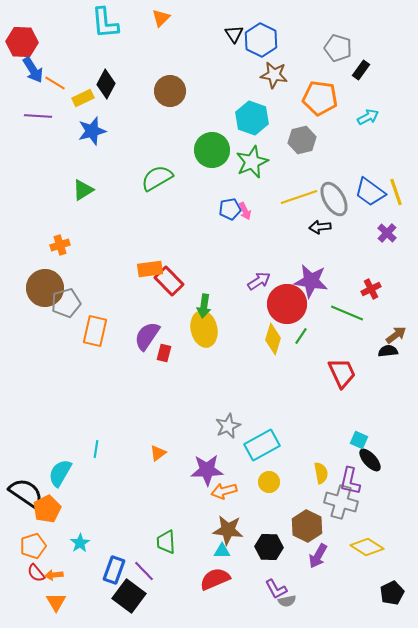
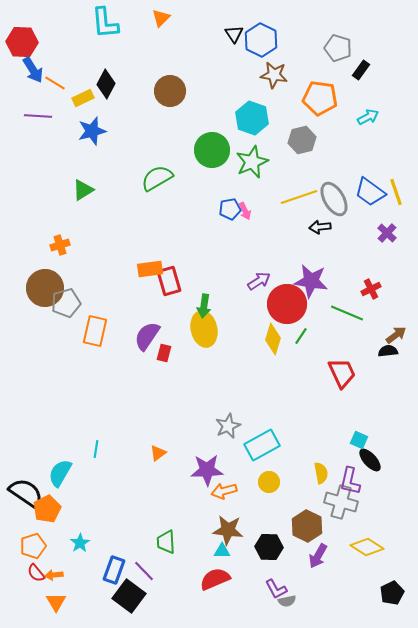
red rectangle at (169, 281): rotated 28 degrees clockwise
